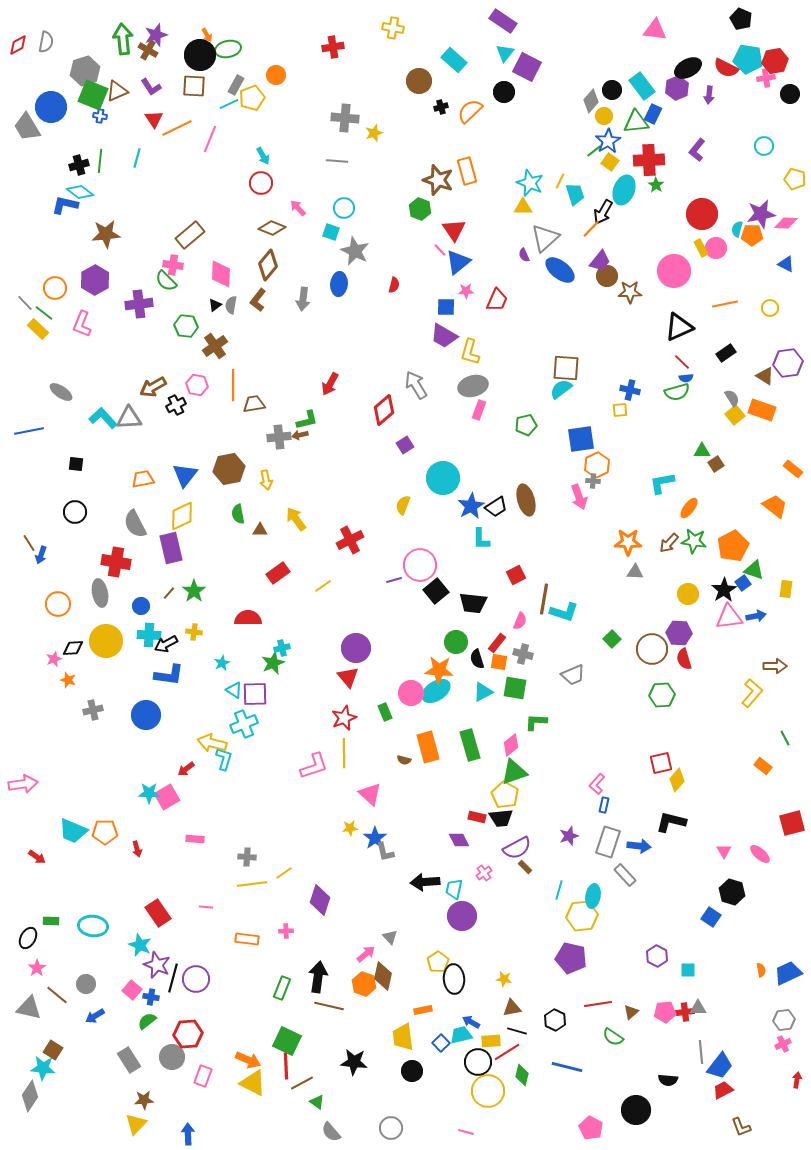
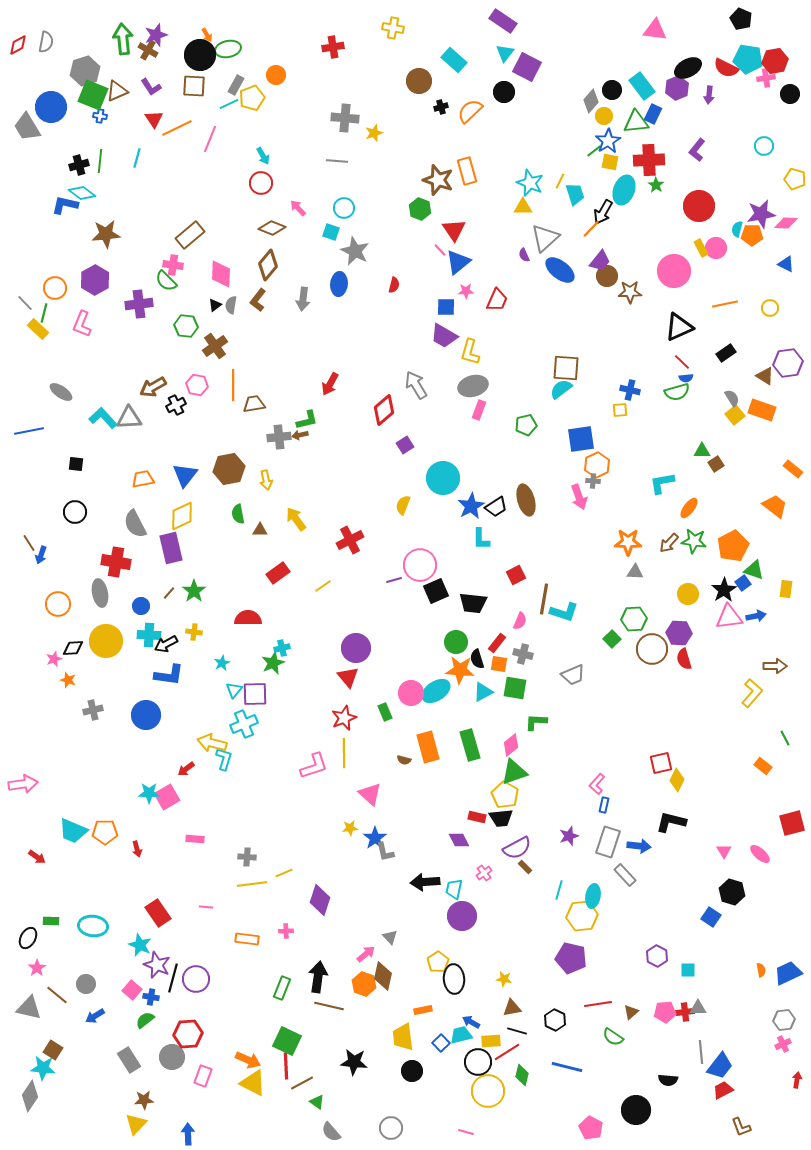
yellow square at (610, 162): rotated 24 degrees counterclockwise
cyan diamond at (80, 192): moved 2 px right, 1 px down
red circle at (702, 214): moved 3 px left, 8 px up
green line at (44, 313): rotated 66 degrees clockwise
black square at (436, 591): rotated 15 degrees clockwise
orange square at (499, 662): moved 2 px down
orange star at (439, 670): moved 21 px right
cyan triangle at (234, 690): rotated 36 degrees clockwise
green hexagon at (662, 695): moved 28 px left, 76 px up
yellow diamond at (677, 780): rotated 15 degrees counterclockwise
yellow line at (284, 873): rotated 12 degrees clockwise
green semicircle at (147, 1021): moved 2 px left, 1 px up
